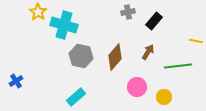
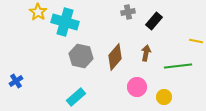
cyan cross: moved 1 px right, 3 px up
brown arrow: moved 2 px left, 1 px down; rotated 21 degrees counterclockwise
